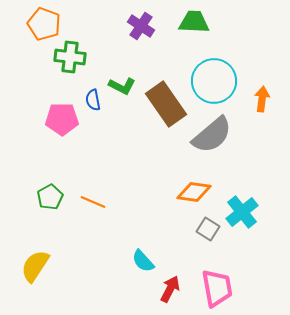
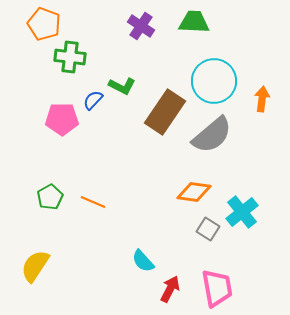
blue semicircle: rotated 55 degrees clockwise
brown rectangle: moved 1 px left, 8 px down; rotated 69 degrees clockwise
